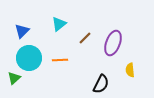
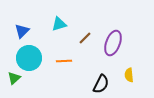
cyan triangle: rotated 21 degrees clockwise
orange line: moved 4 px right, 1 px down
yellow semicircle: moved 1 px left, 5 px down
